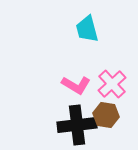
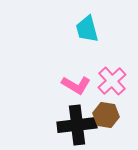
pink cross: moved 3 px up
